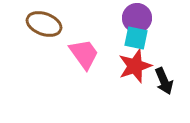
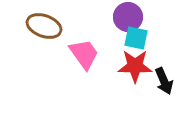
purple circle: moved 9 px left, 1 px up
brown ellipse: moved 2 px down
red star: rotated 20 degrees clockwise
